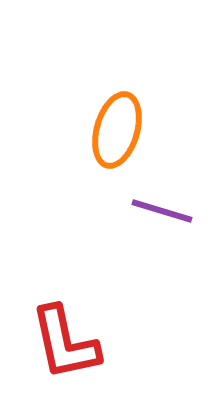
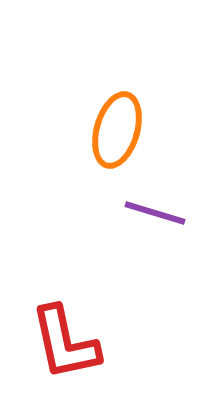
purple line: moved 7 px left, 2 px down
